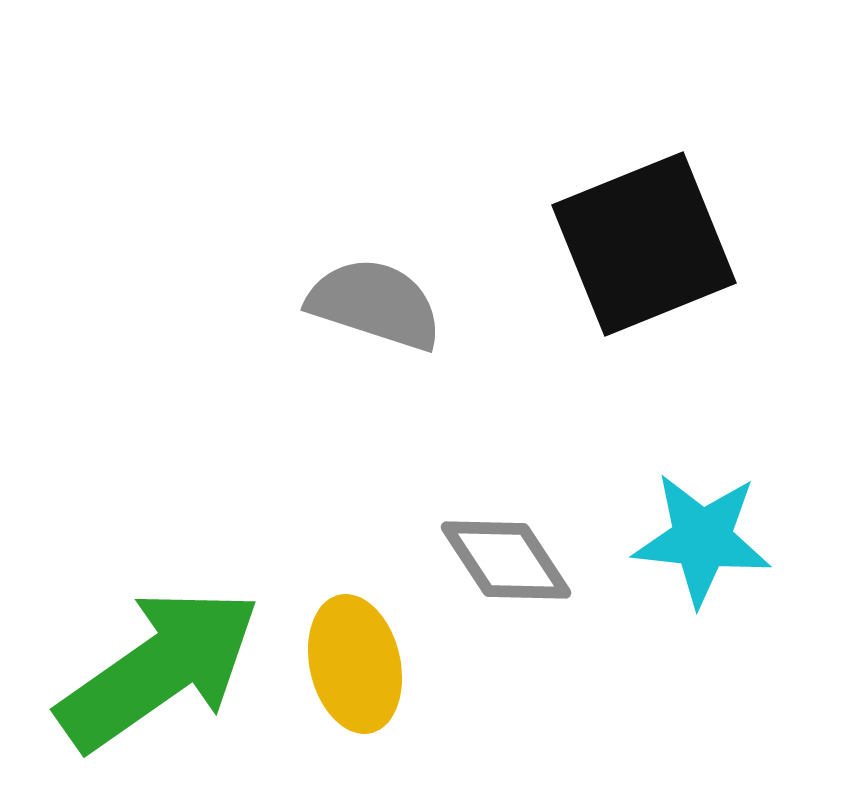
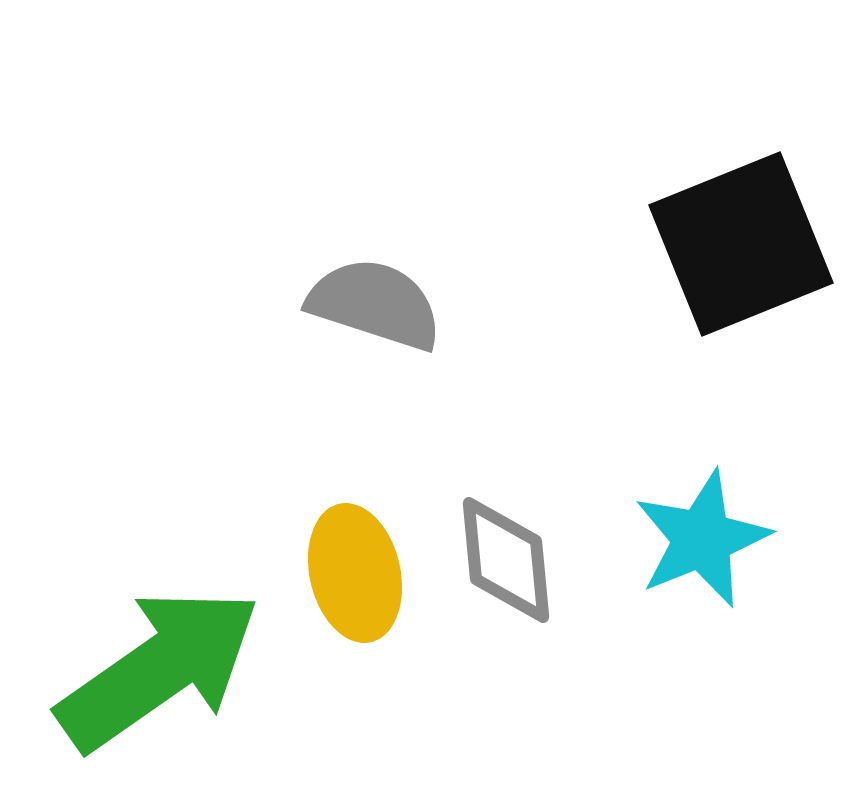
black square: moved 97 px right
cyan star: rotated 28 degrees counterclockwise
gray diamond: rotated 28 degrees clockwise
yellow ellipse: moved 91 px up
